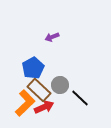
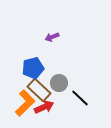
blue pentagon: rotated 15 degrees clockwise
gray circle: moved 1 px left, 2 px up
